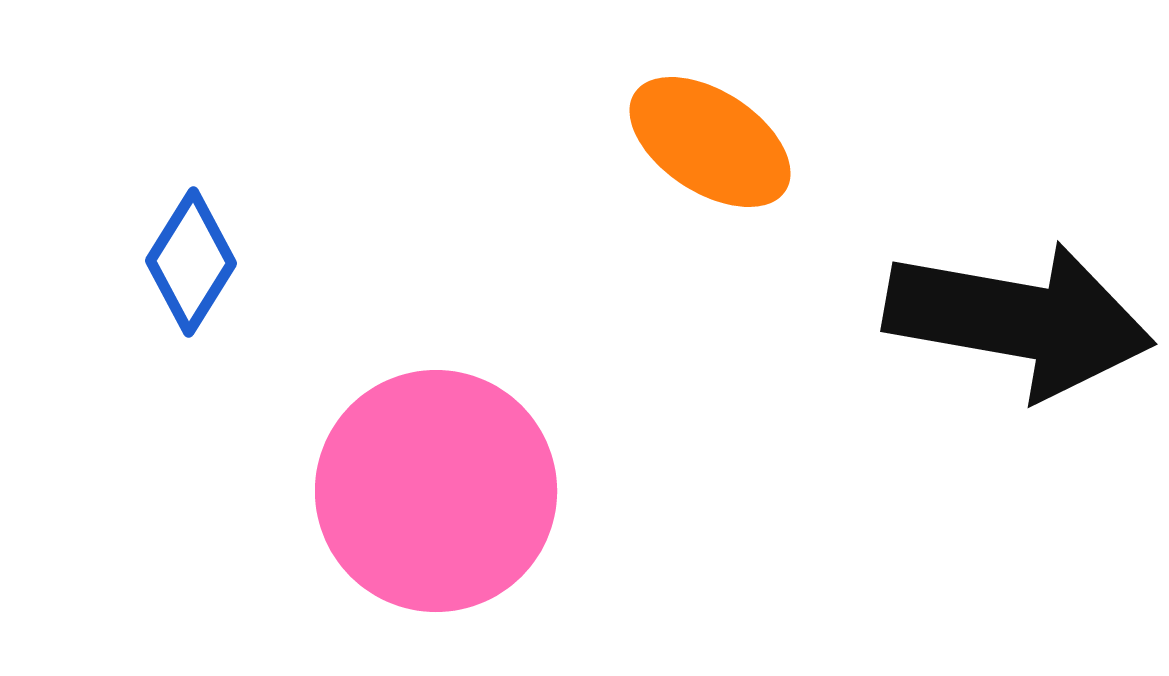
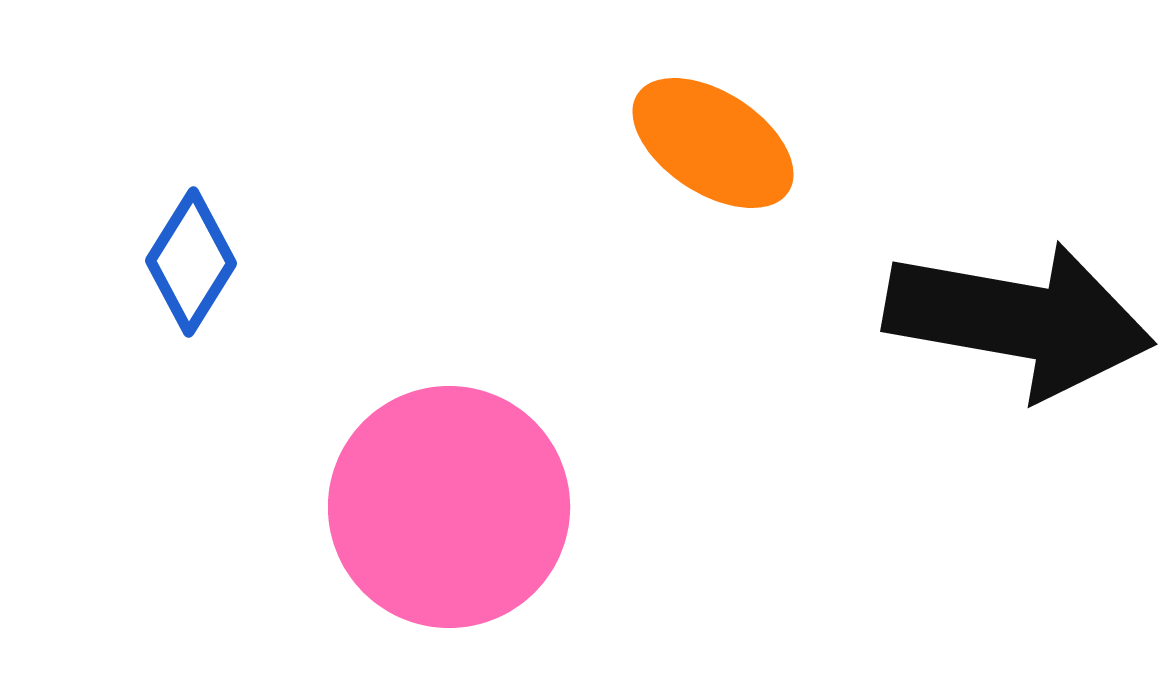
orange ellipse: moved 3 px right, 1 px down
pink circle: moved 13 px right, 16 px down
